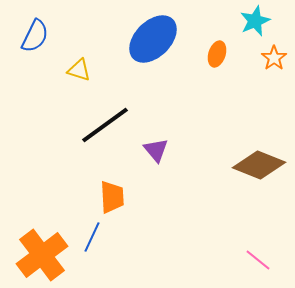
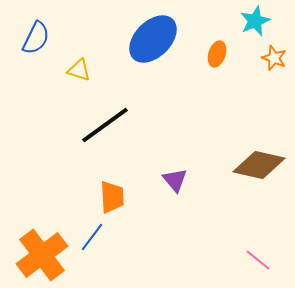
blue semicircle: moved 1 px right, 2 px down
orange star: rotated 15 degrees counterclockwise
purple triangle: moved 19 px right, 30 px down
brown diamond: rotated 9 degrees counterclockwise
blue line: rotated 12 degrees clockwise
